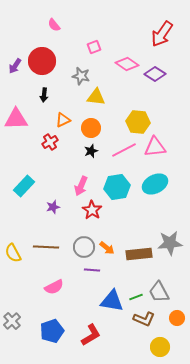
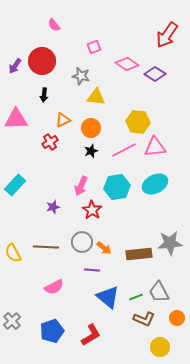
red arrow at (162, 34): moved 5 px right, 1 px down
cyan rectangle at (24, 186): moved 9 px left, 1 px up
gray circle at (84, 247): moved 2 px left, 5 px up
orange arrow at (107, 248): moved 3 px left
blue triangle at (112, 301): moved 4 px left, 4 px up; rotated 30 degrees clockwise
